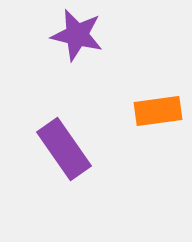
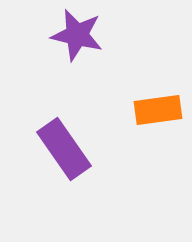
orange rectangle: moved 1 px up
